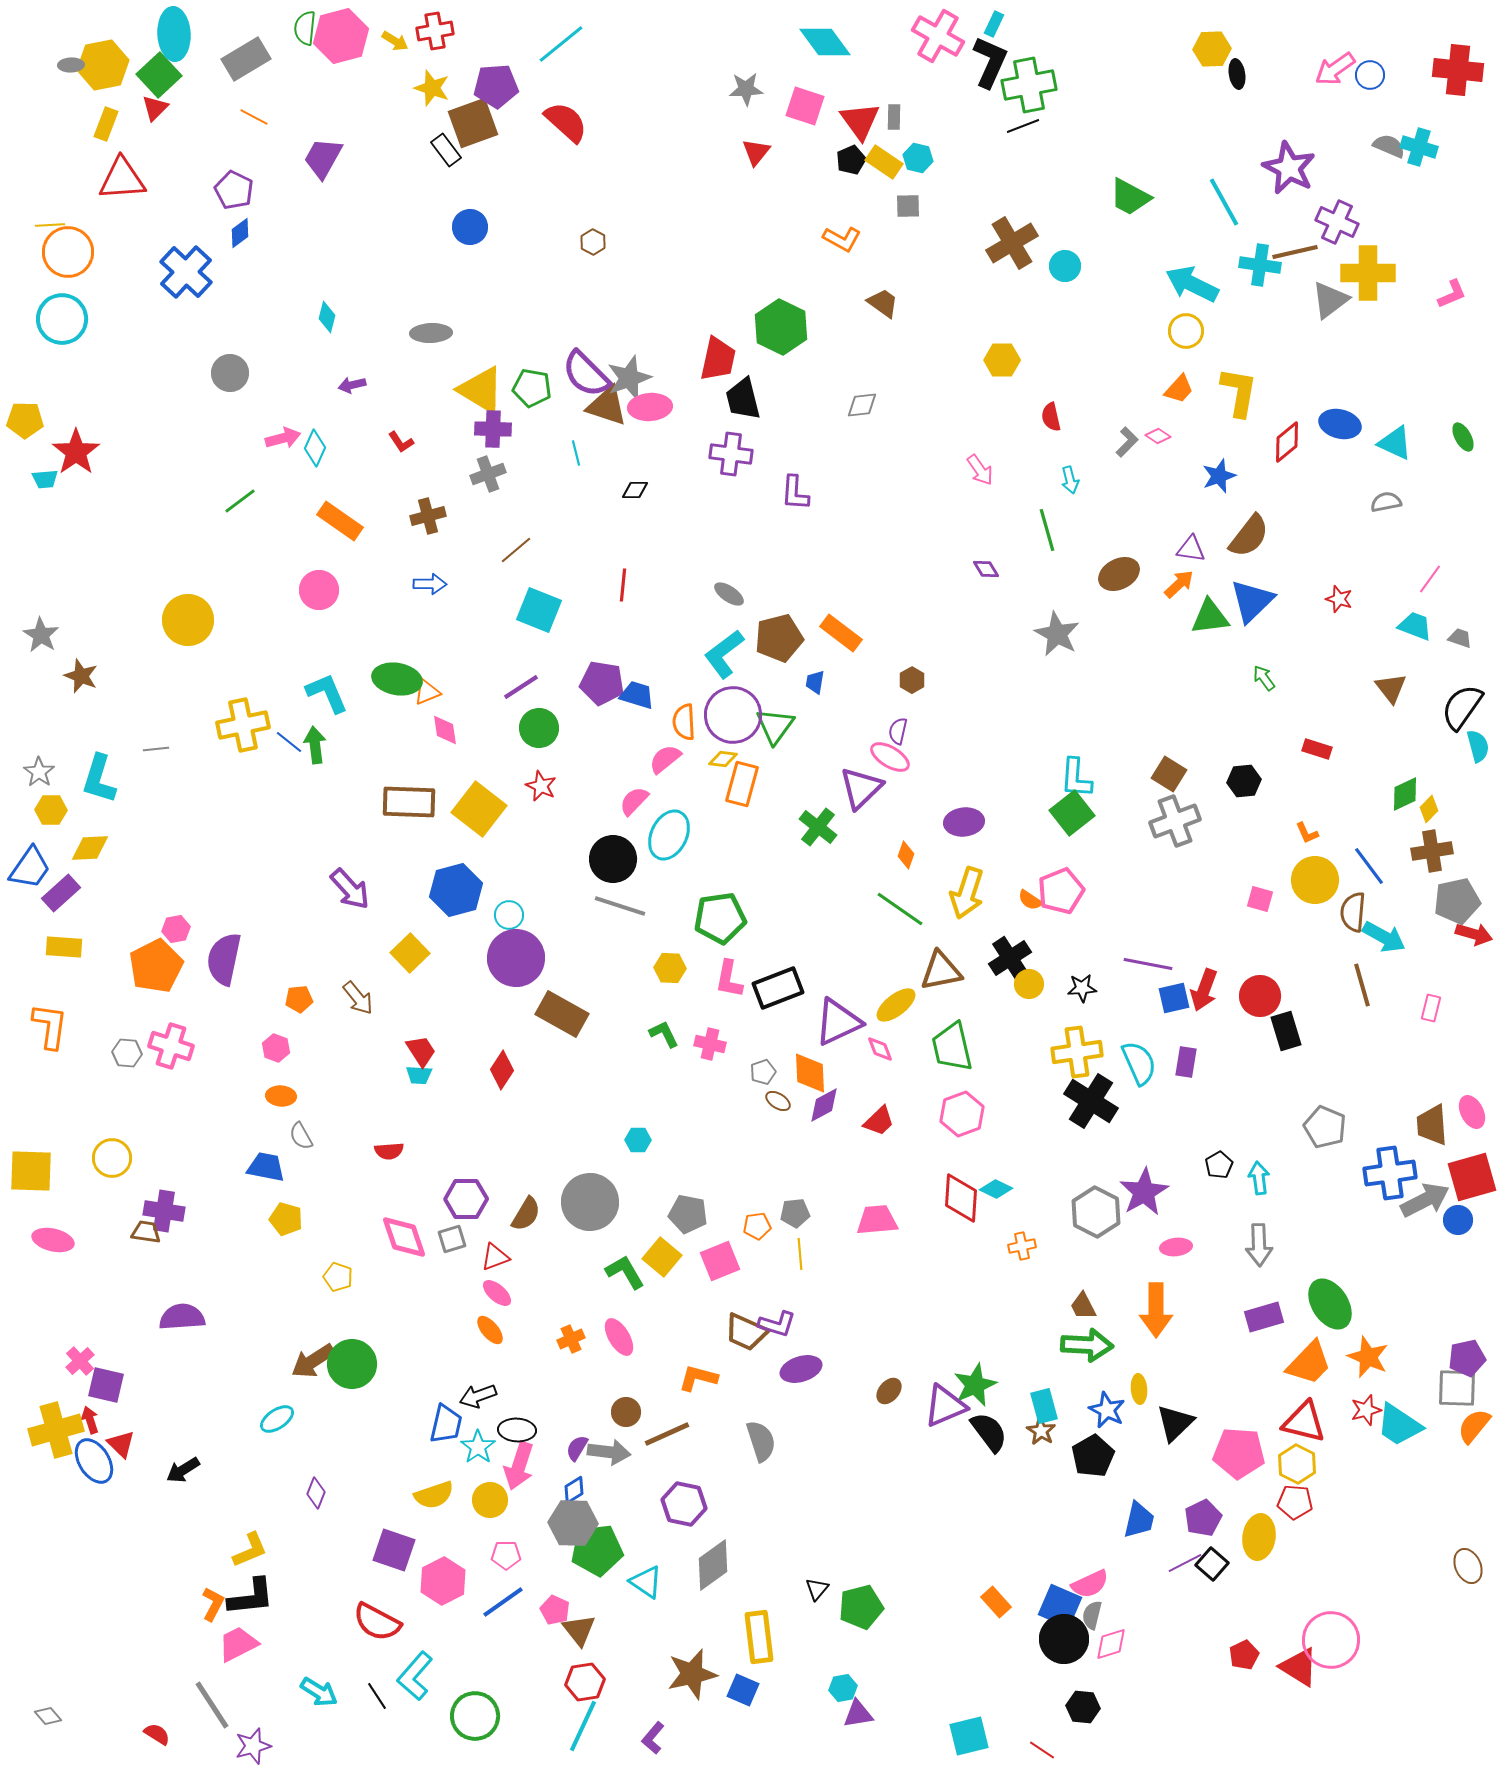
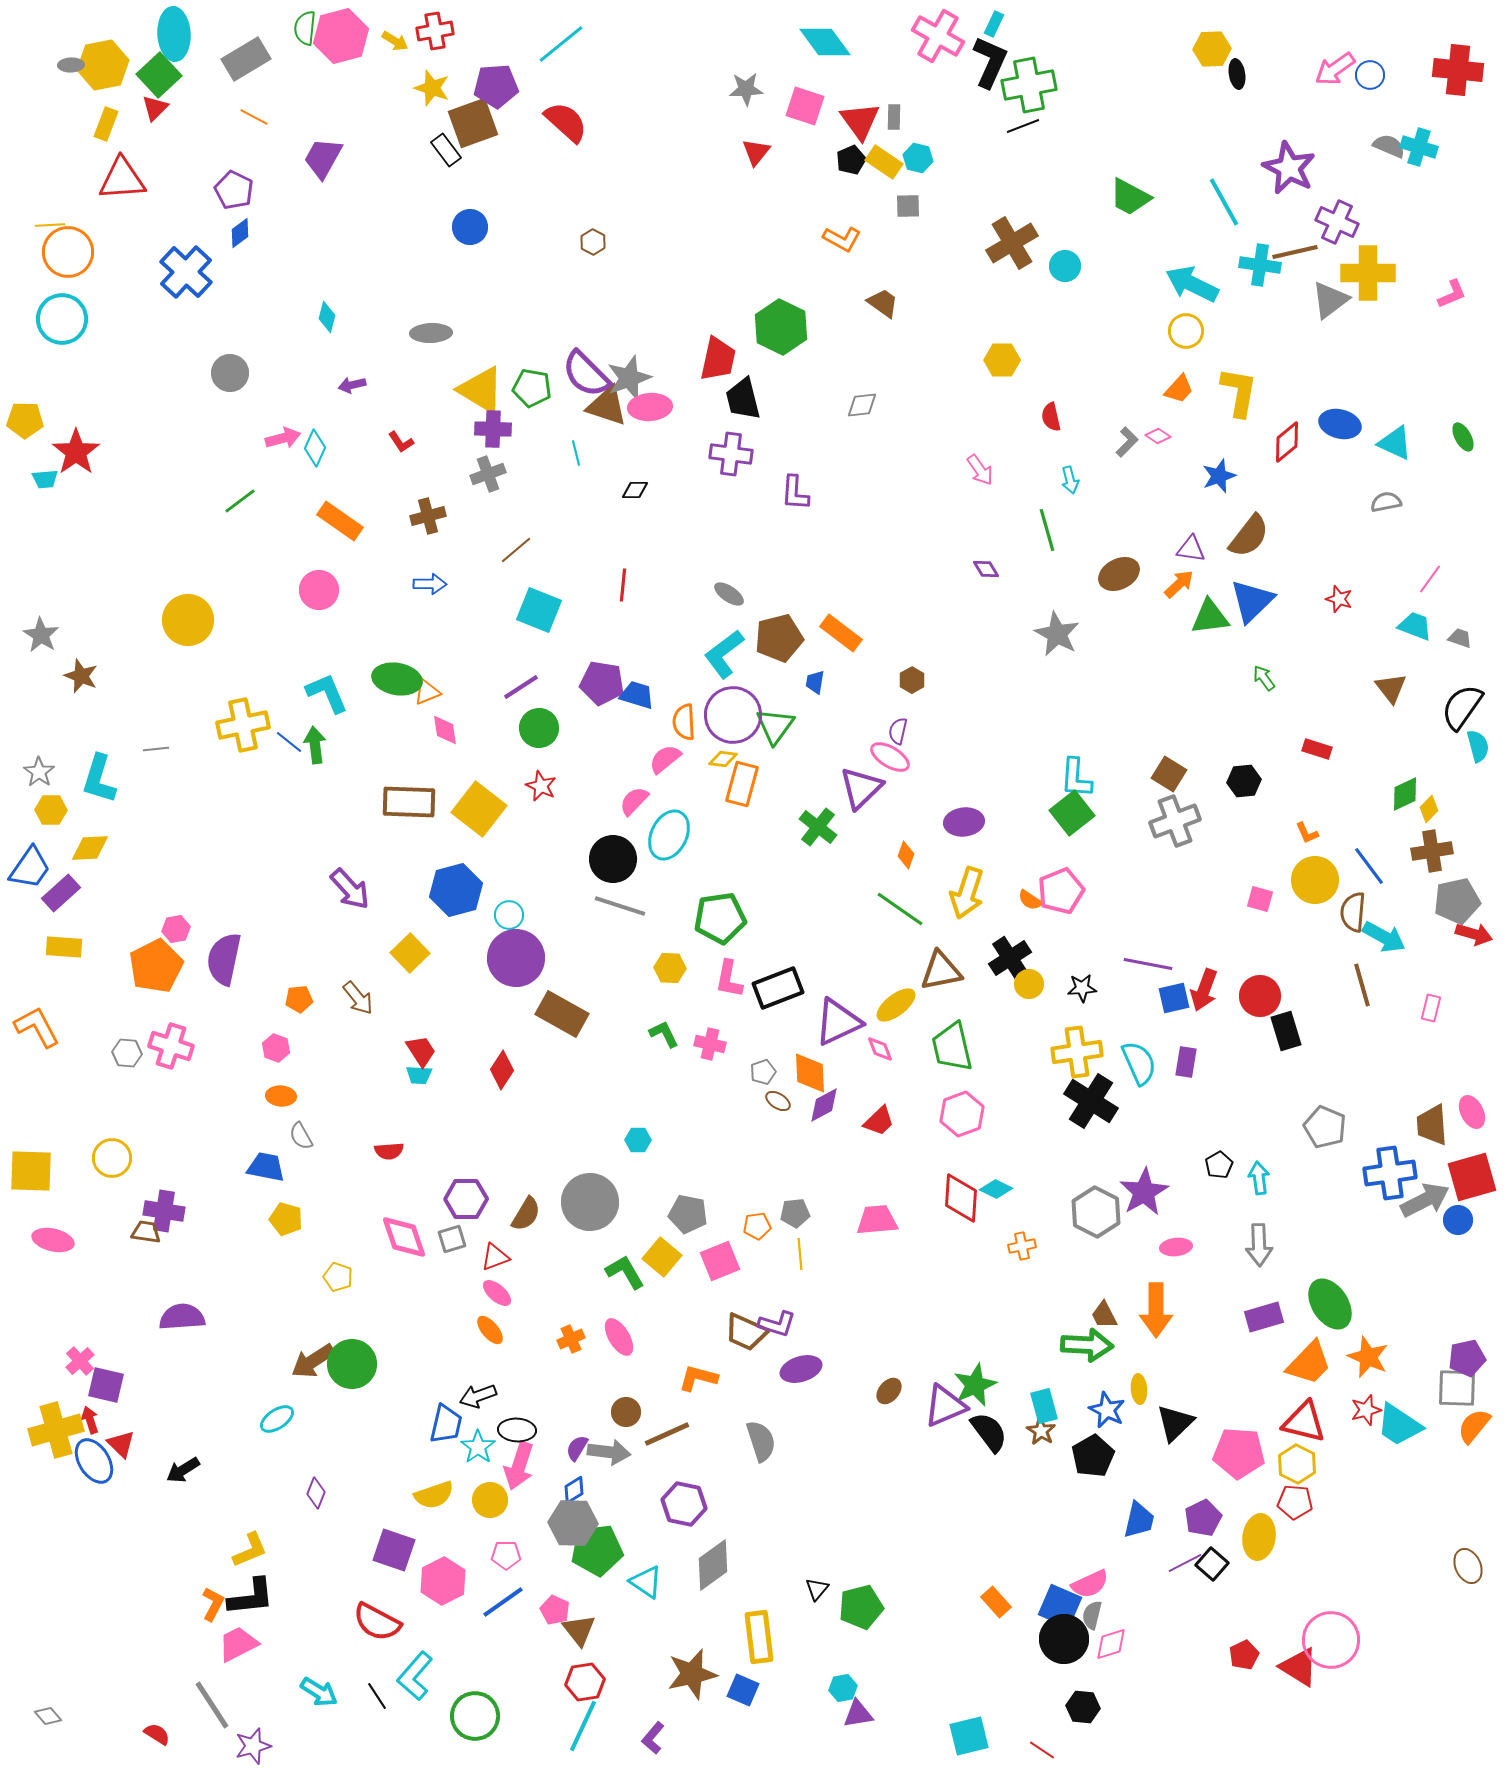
orange L-shape at (50, 1026): moved 13 px left, 1 px down; rotated 36 degrees counterclockwise
brown trapezoid at (1083, 1306): moved 21 px right, 9 px down
